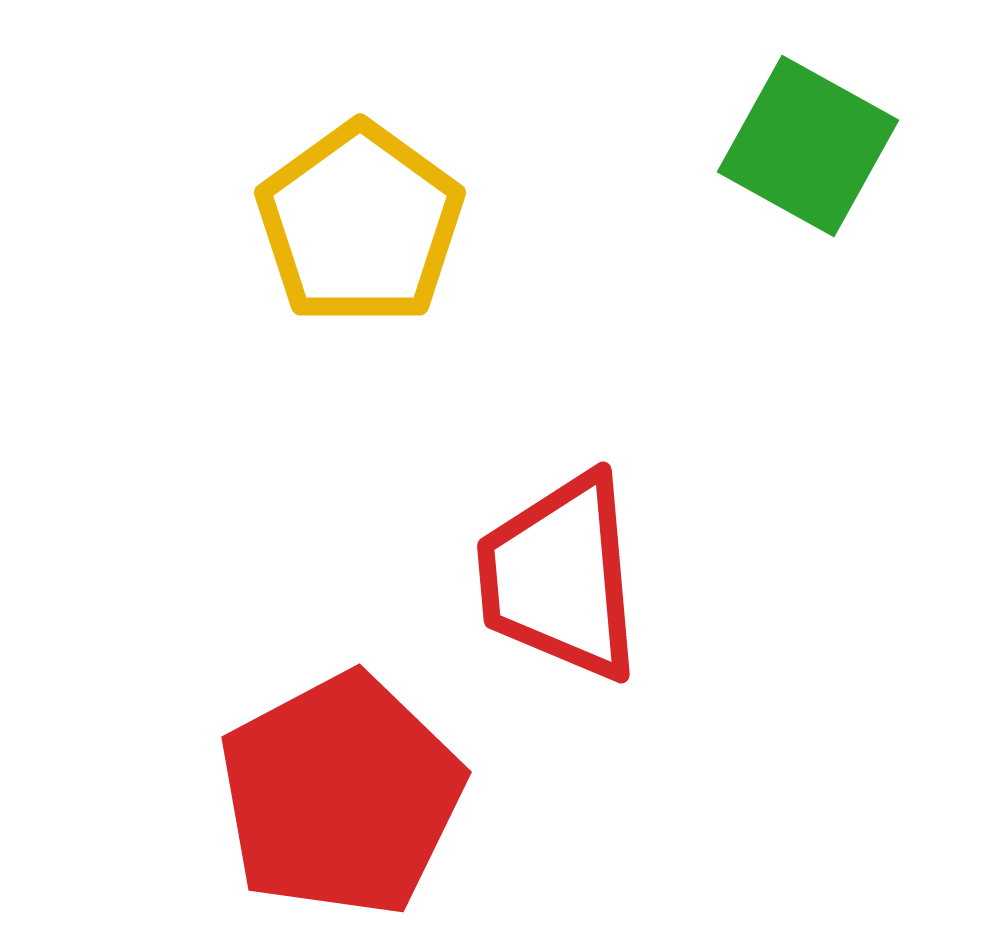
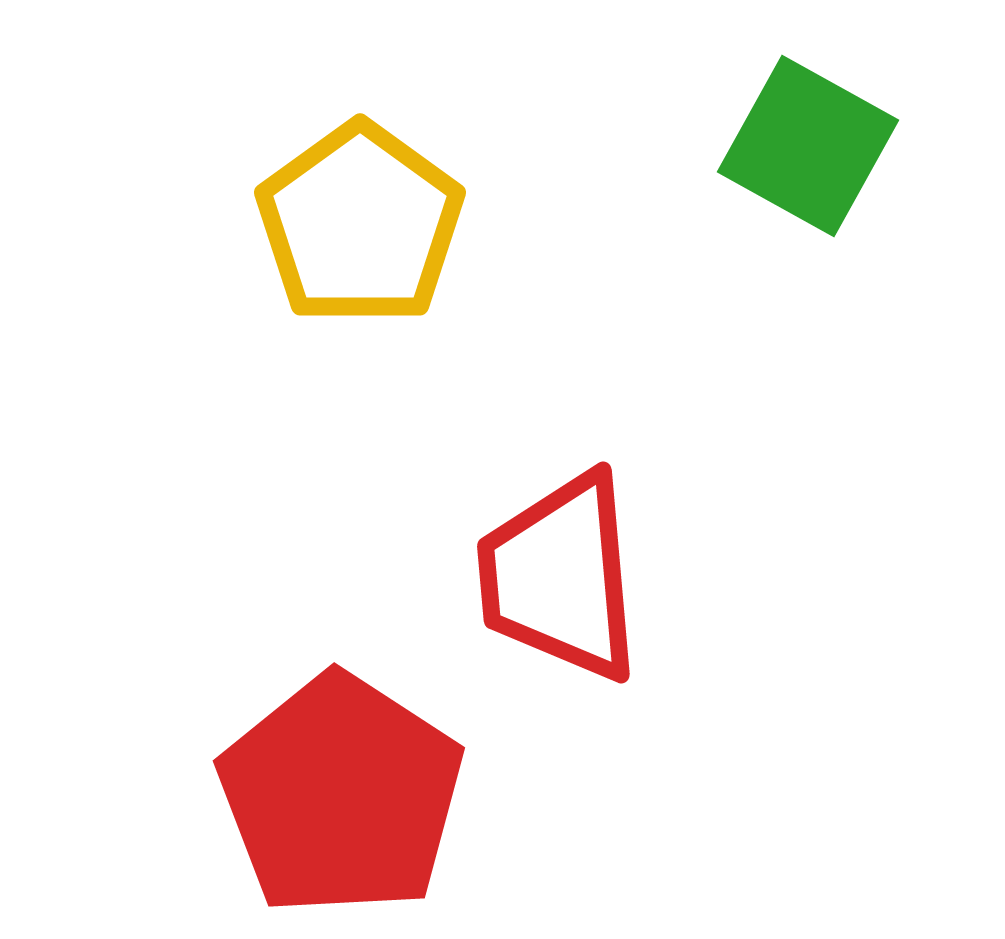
red pentagon: rotated 11 degrees counterclockwise
